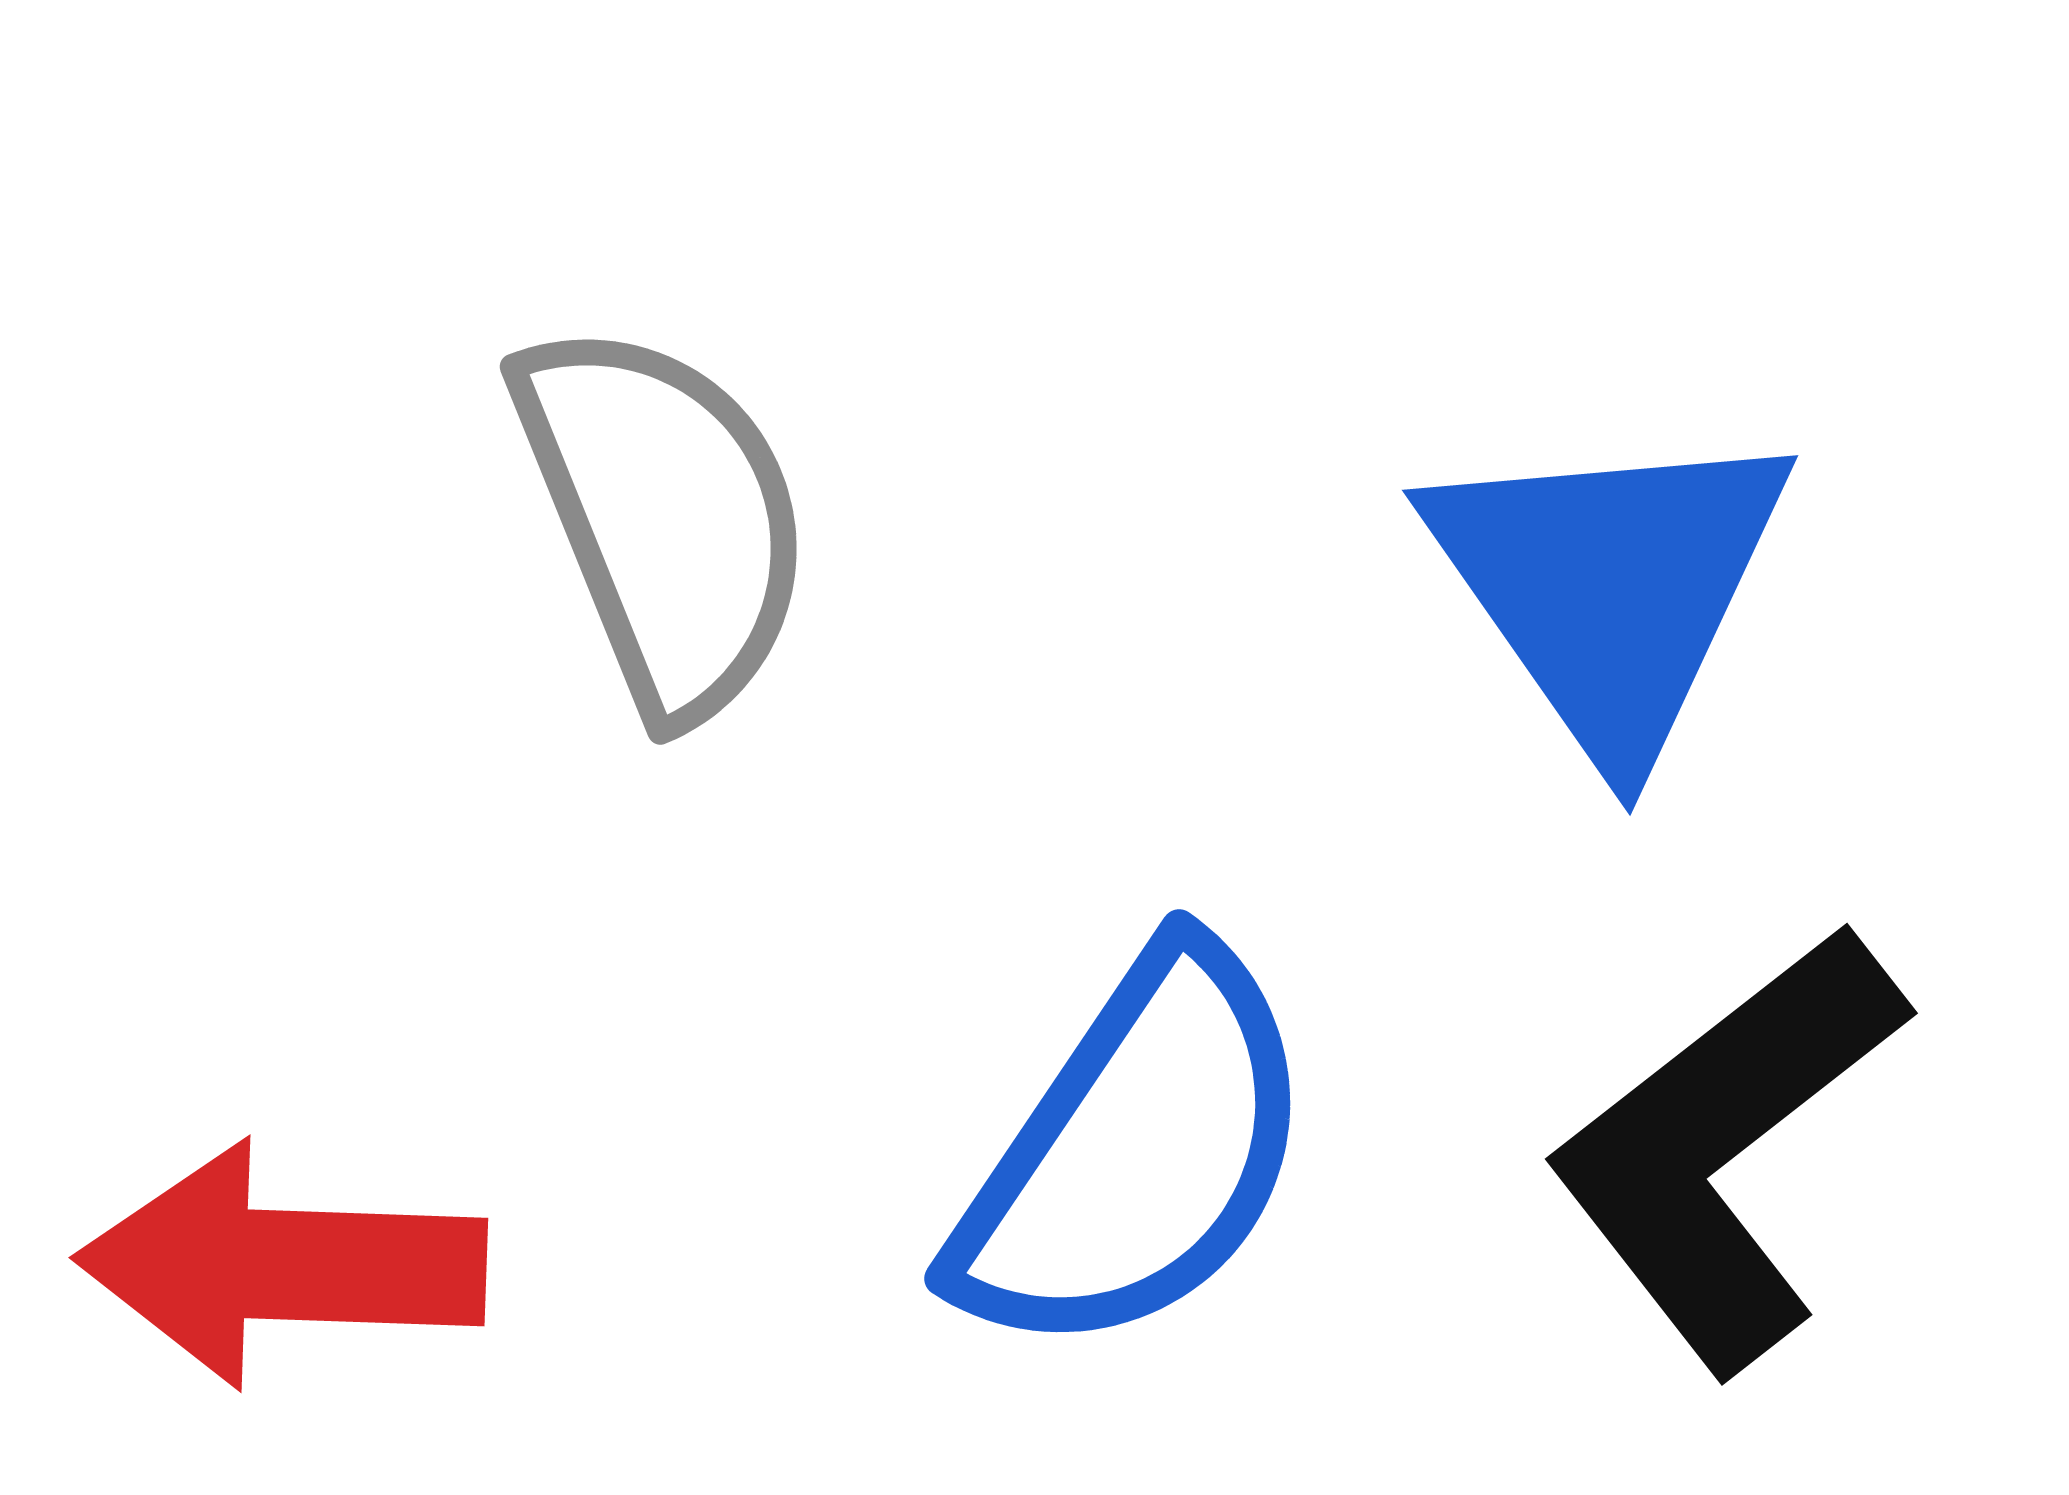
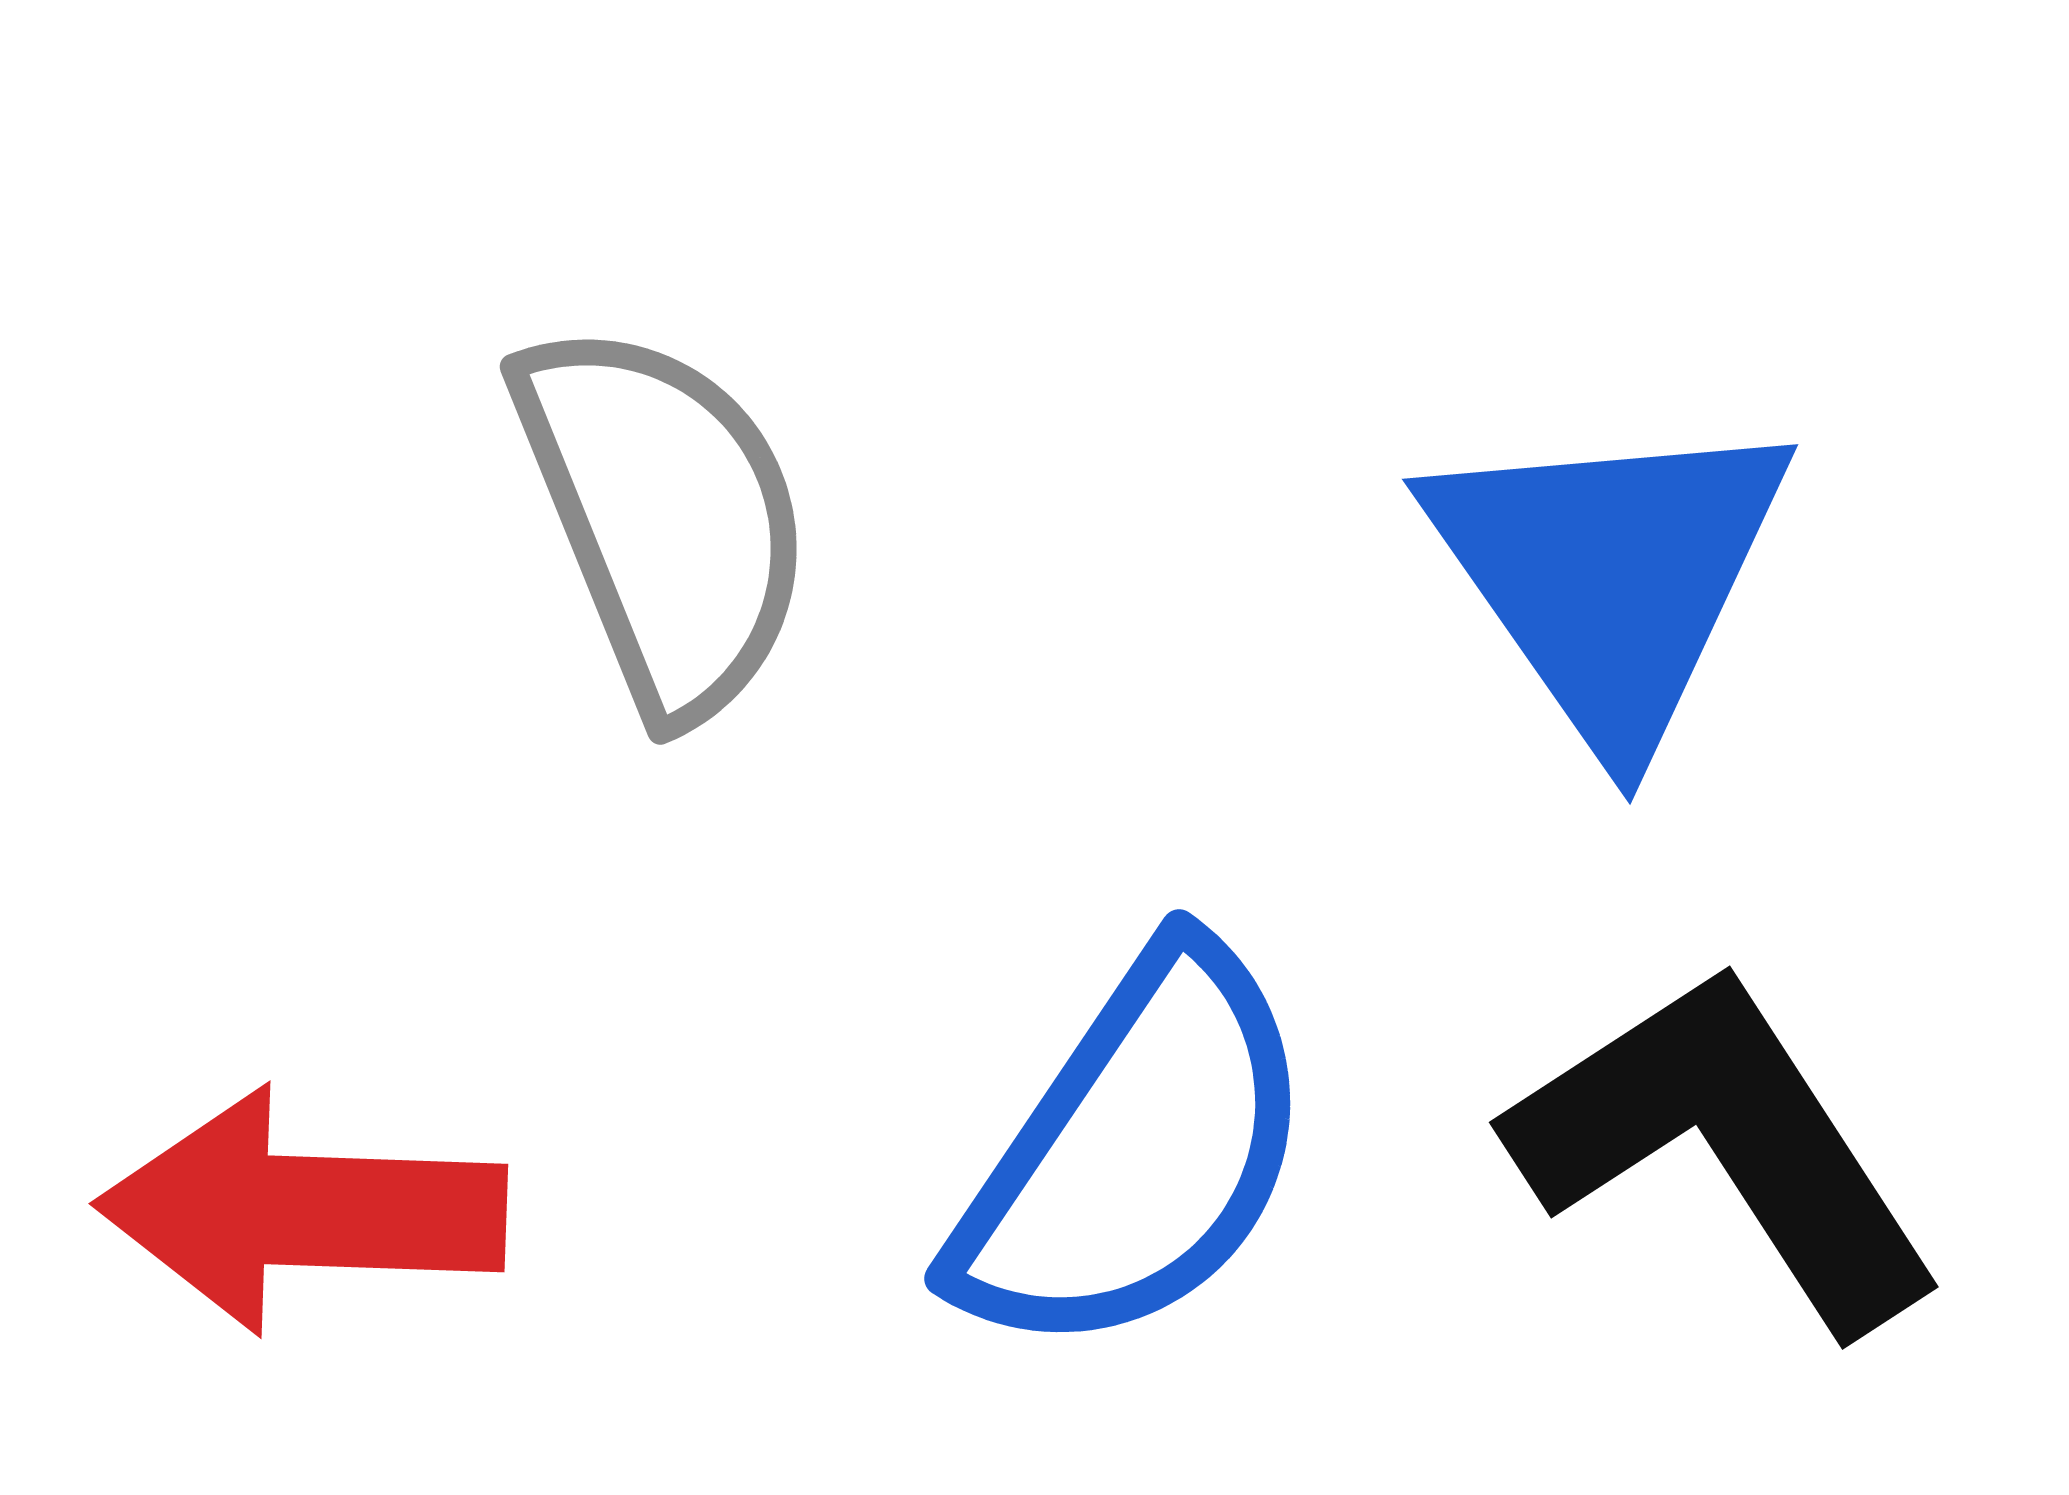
blue triangle: moved 11 px up
black L-shape: rotated 95 degrees clockwise
red arrow: moved 20 px right, 54 px up
